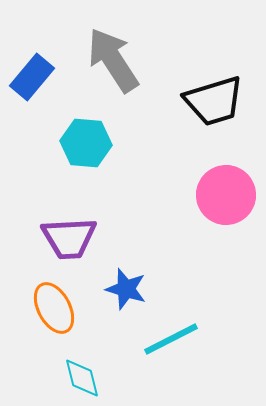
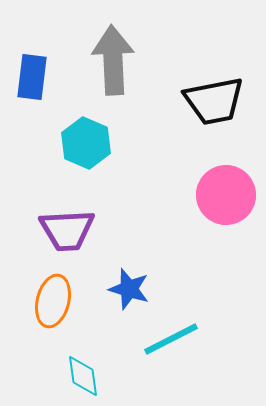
gray arrow: rotated 30 degrees clockwise
blue rectangle: rotated 33 degrees counterclockwise
black trapezoid: rotated 6 degrees clockwise
cyan hexagon: rotated 18 degrees clockwise
purple trapezoid: moved 2 px left, 8 px up
blue star: moved 3 px right
orange ellipse: moved 1 px left, 7 px up; rotated 42 degrees clockwise
cyan diamond: moved 1 px right, 2 px up; rotated 6 degrees clockwise
